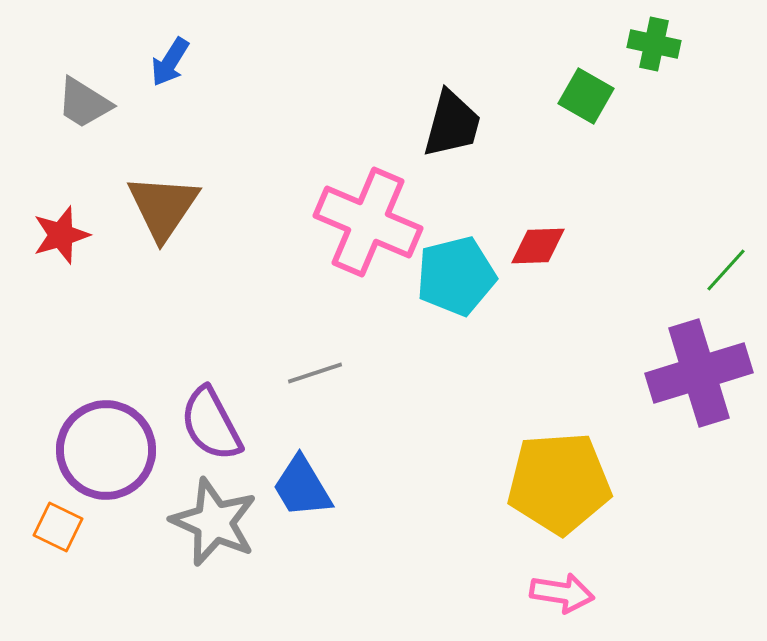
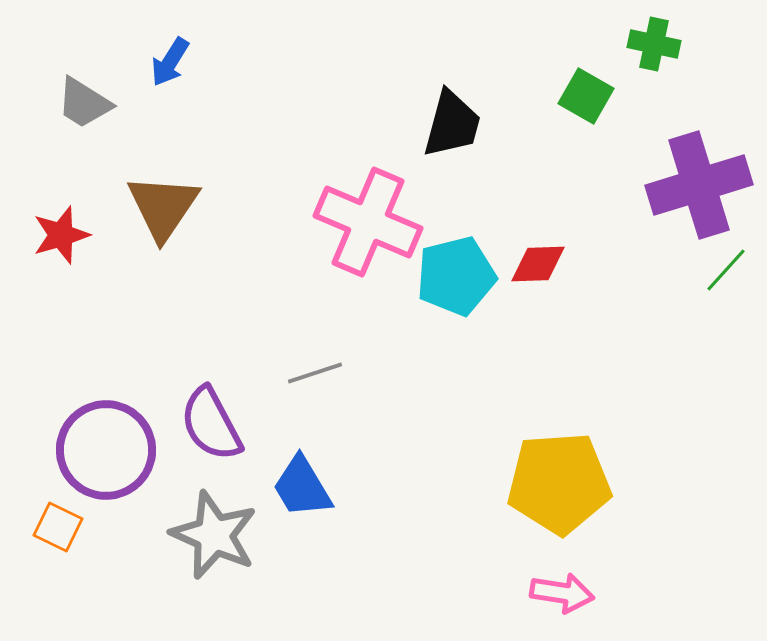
red diamond: moved 18 px down
purple cross: moved 188 px up
gray star: moved 13 px down
